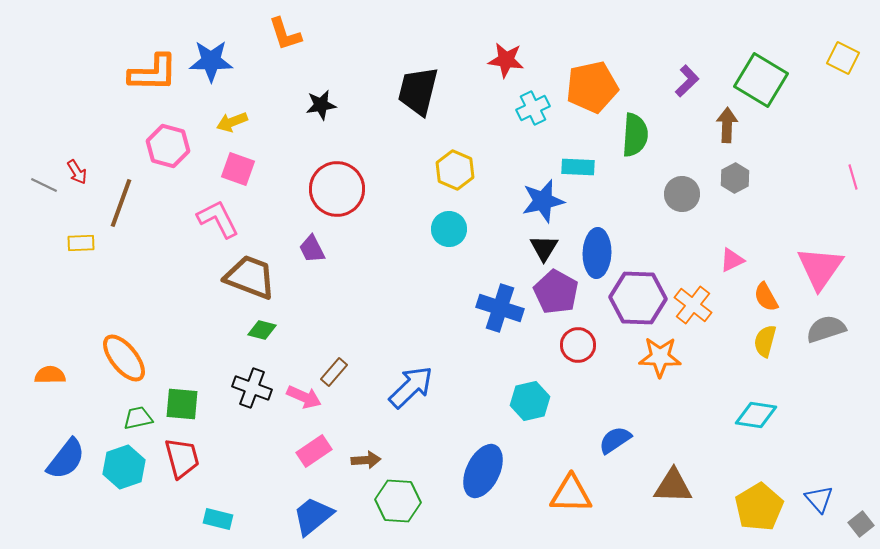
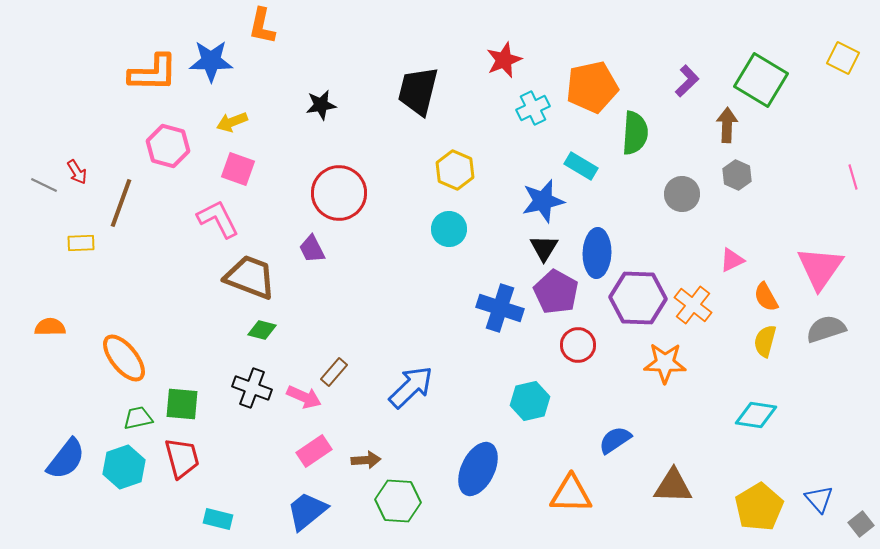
orange L-shape at (285, 34): moved 23 px left, 8 px up; rotated 30 degrees clockwise
red star at (506, 60): moved 2 px left; rotated 30 degrees counterclockwise
green semicircle at (635, 135): moved 2 px up
cyan rectangle at (578, 167): moved 3 px right, 1 px up; rotated 28 degrees clockwise
gray hexagon at (735, 178): moved 2 px right, 3 px up; rotated 8 degrees counterclockwise
red circle at (337, 189): moved 2 px right, 4 px down
orange star at (660, 357): moved 5 px right, 6 px down
orange semicircle at (50, 375): moved 48 px up
blue ellipse at (483, 471): moved 5 px left, 2 px up
blue trapezoid at (313, 516): moved 6 px left, 5 px up
